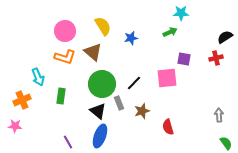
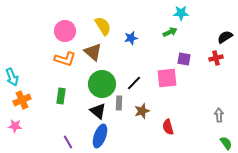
orange L-shape: moved 2 px down
cyan arrow: moved 26 px left
gray rectangle: rotated 24 degrees clockwise
